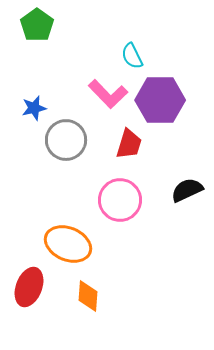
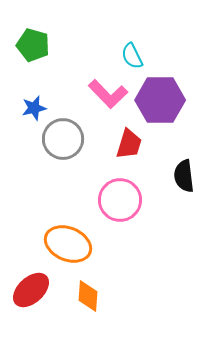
green pentagon: moved 4 px left, 20 px down; rotated 20 degrees counterclockwise
gray circle: moved 3 px left, 1 px up
black semicircle: moved 3 px left, 14 px up; rotated 72 degrees counterclockwise
red ellipse: moved 2 px right, 3 px down; rotated 27 degrees clockwise
